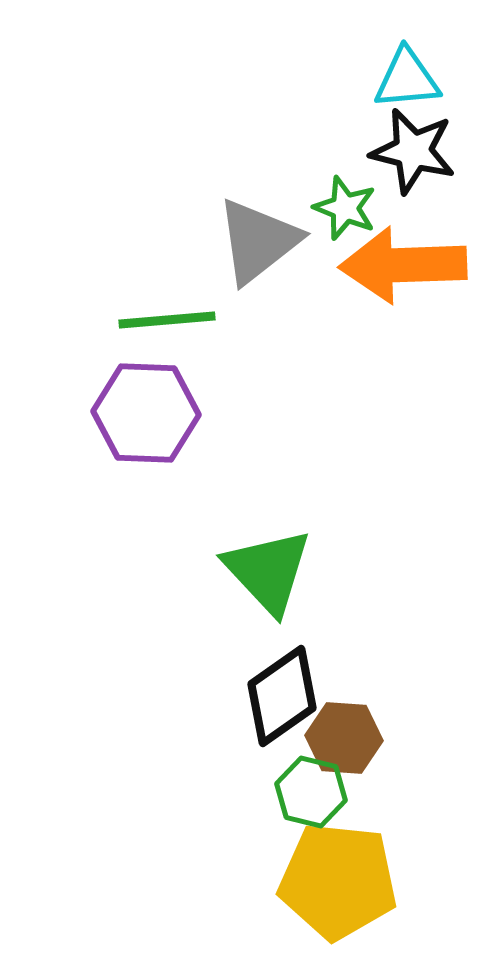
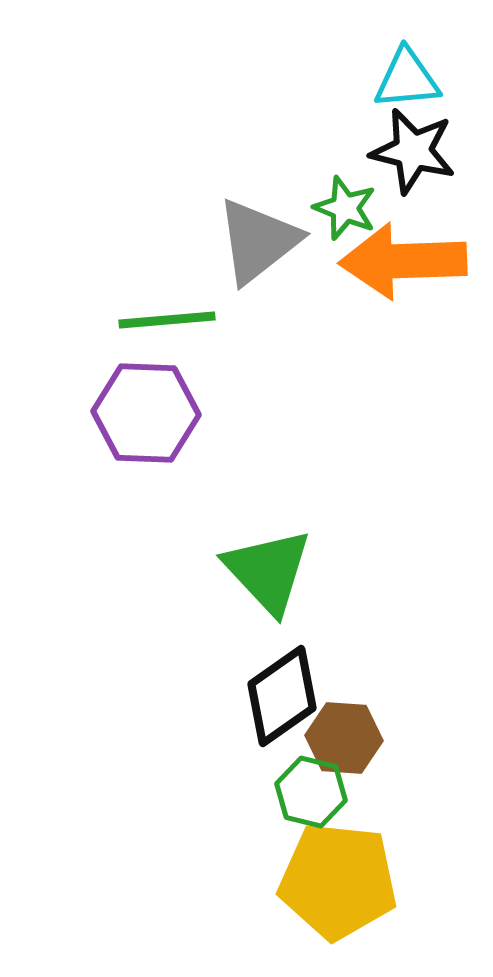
orange arrow: moved 4 px up
